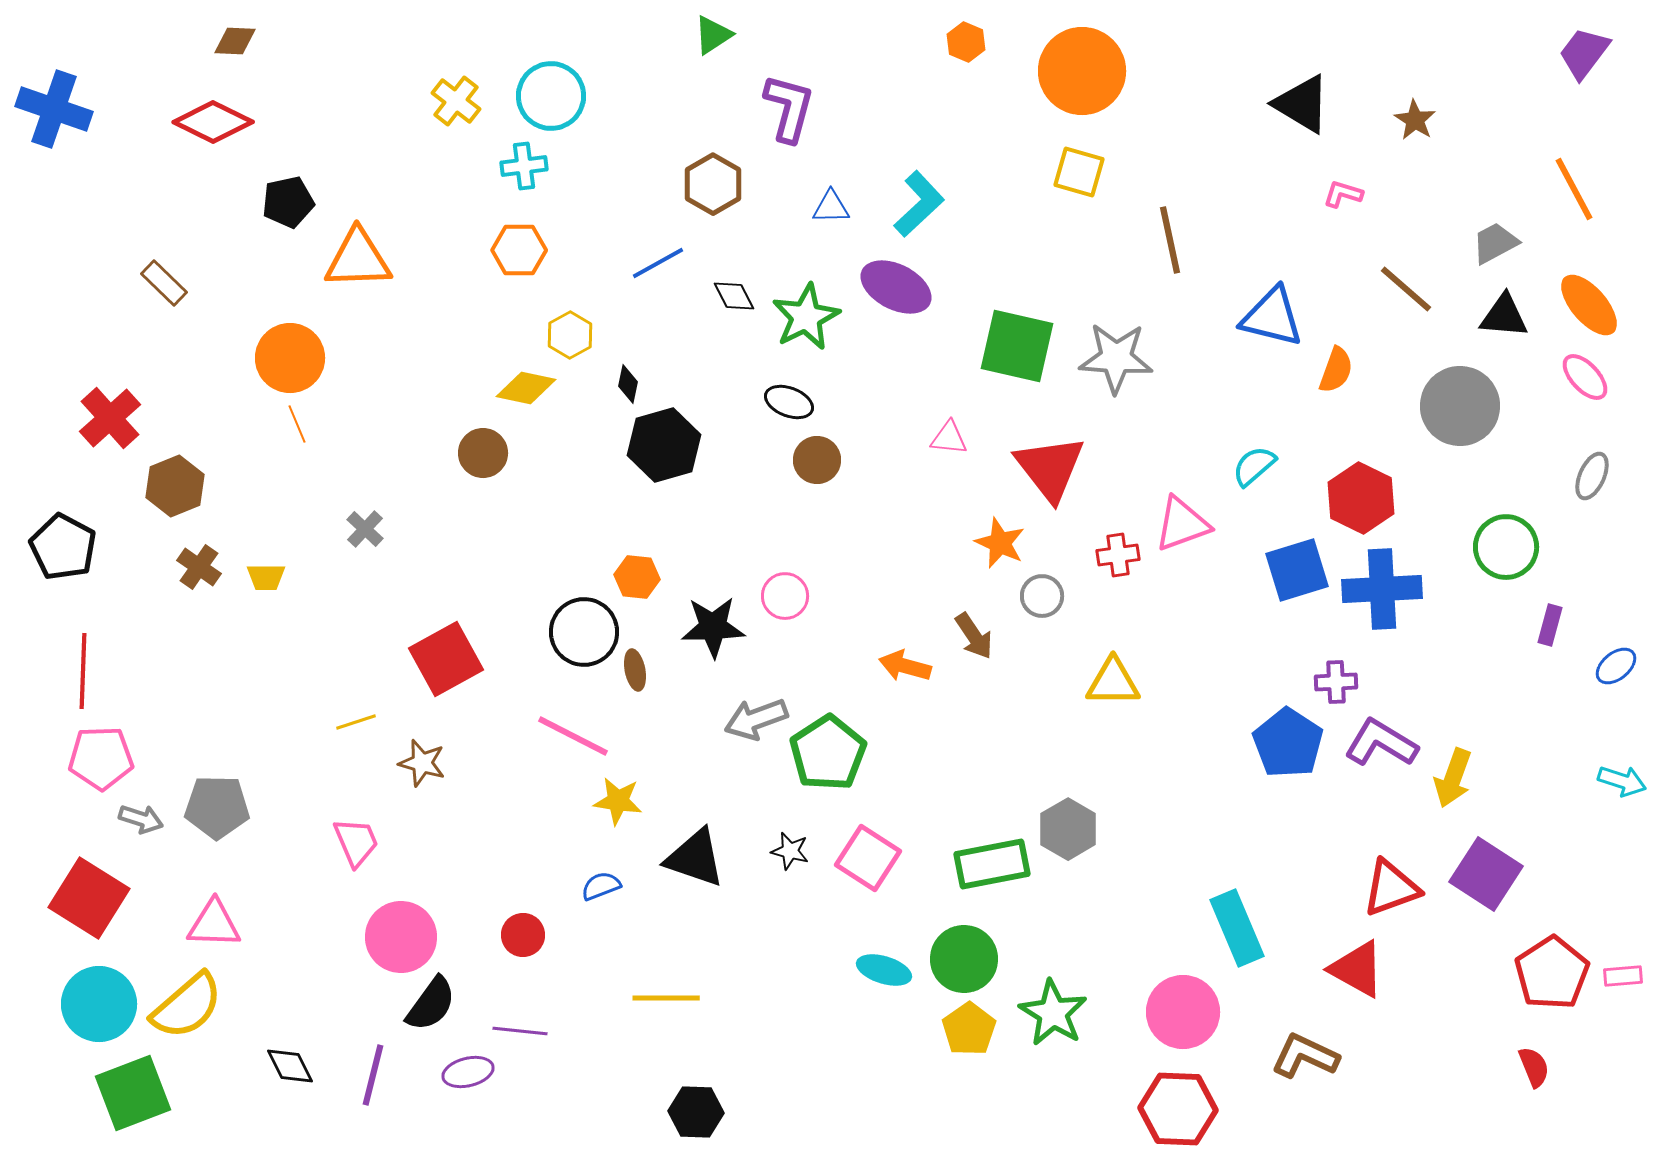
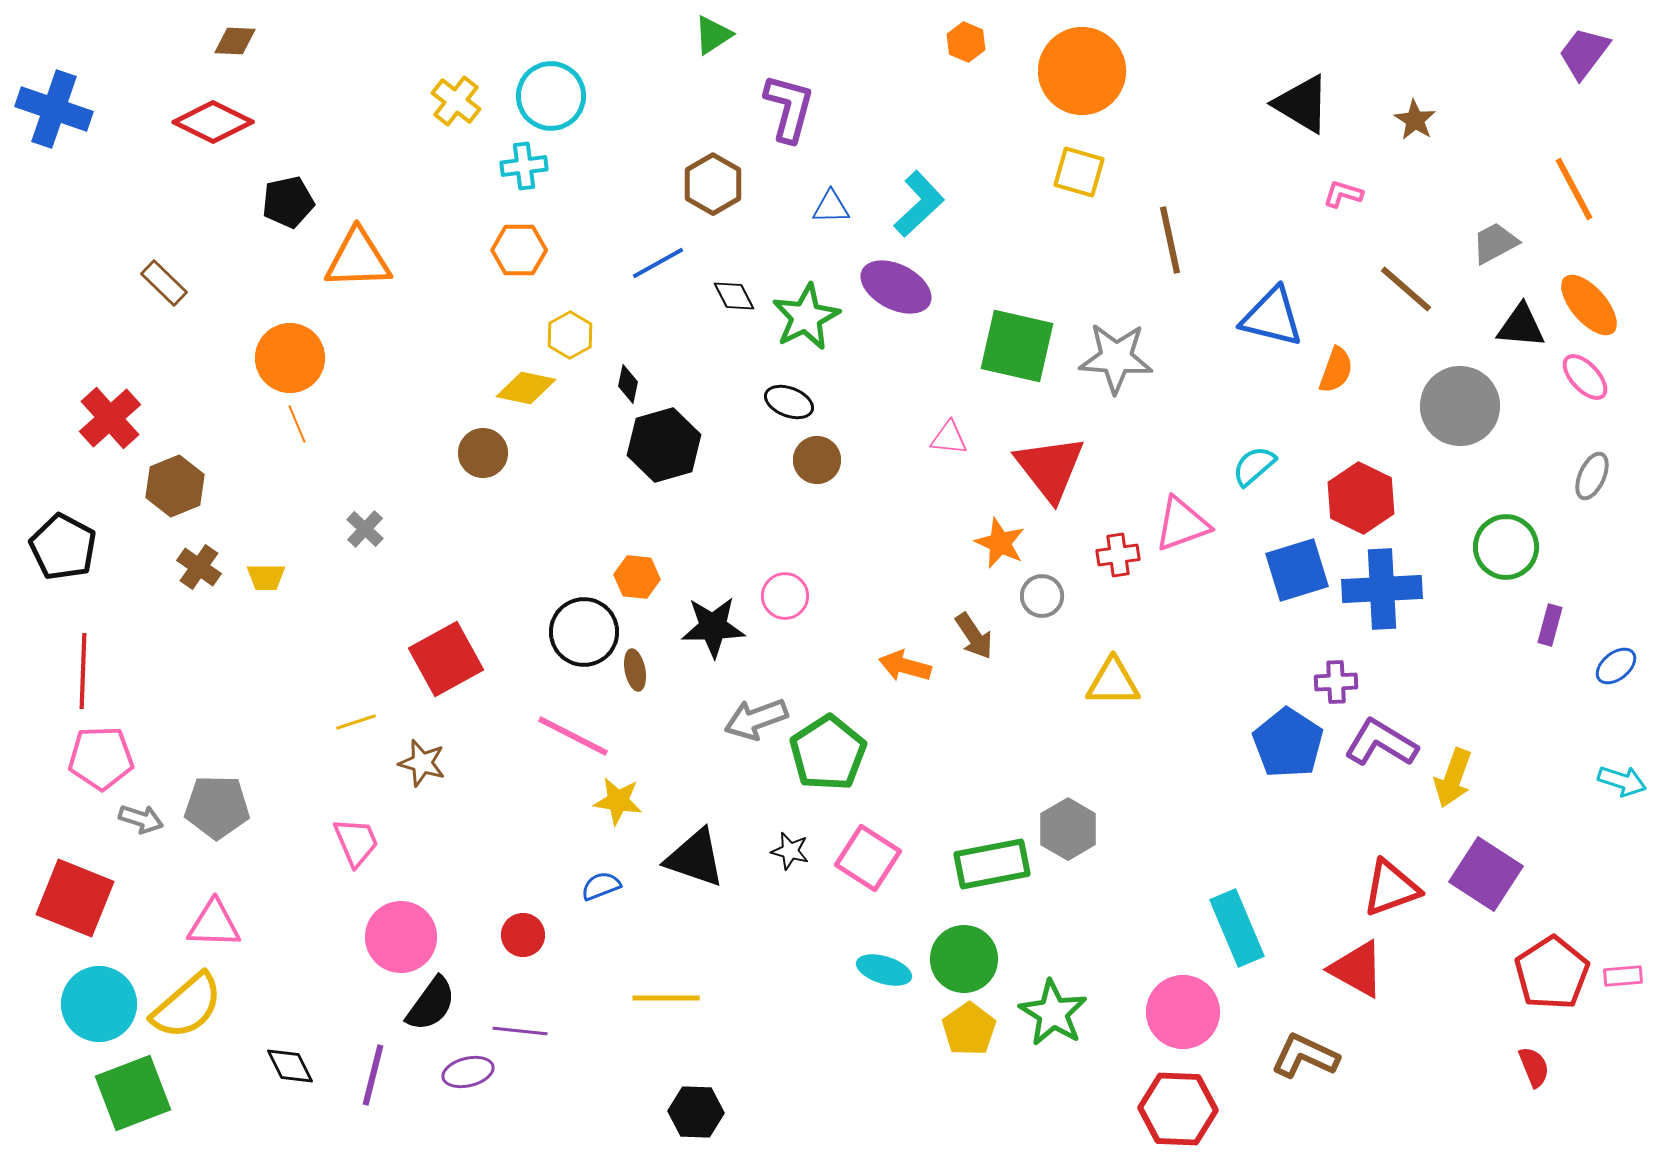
black triangle at (1504, 316): moved 17 px right, 10 px down
red square at (89, 898): moved 14 px left; rotated 10 degrees counterclockwise
